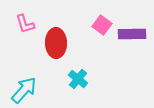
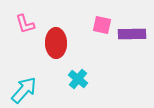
pink square: rotated 24 degrees counterclockwise
